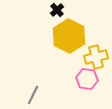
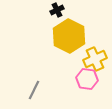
black cross: rotated 16 degrees clockwise
yellow cross: moved 1 px left, 2 px down; rotated 10 degrees counterclockwise
gray line: moved 1 px right, 5 px up
